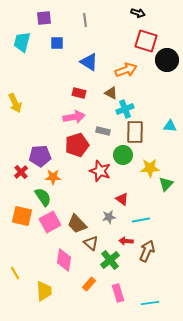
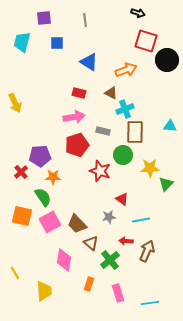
orange rectangle at (89, 284): rotated 24 degrees counterclockwise
